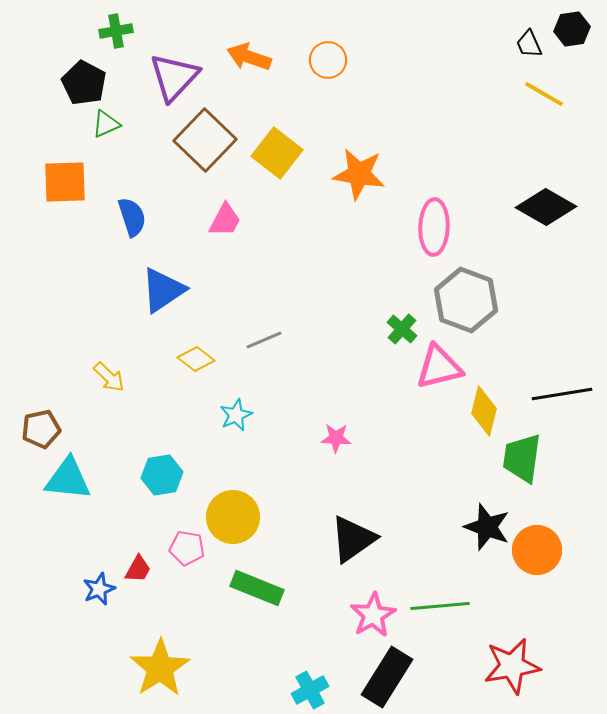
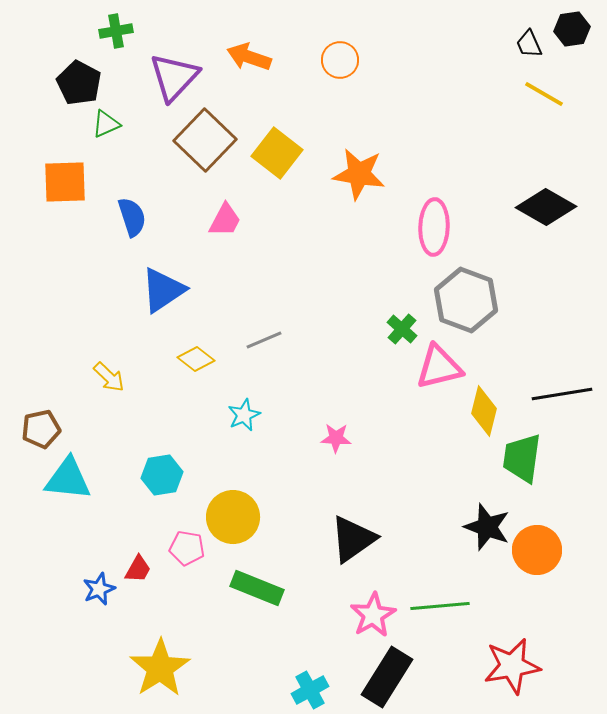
orange circle at (328, 60): moved 12 px right
black pentagon at (84, 83): moved 5 px left
cyan star at (236, 415): moved 8 px right
